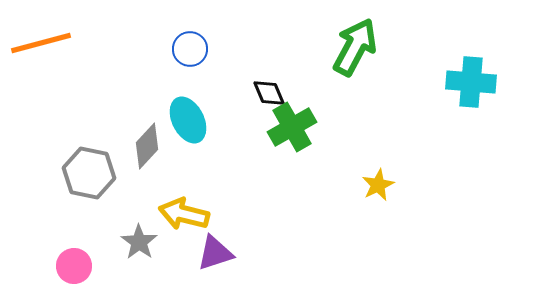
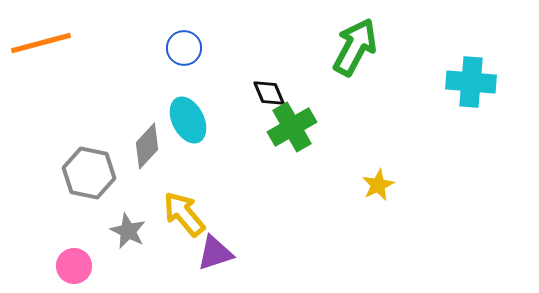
blue circle: moved 6 px left, 1 px up
yellow arrow: rotated 36 degrees clockwise
gray star: moved 11 px left, 11 px up; rotated 9 degrees counterclockwise
